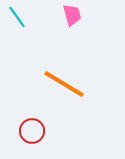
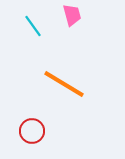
cyan line: moved 16 px right, 9 px down
